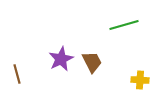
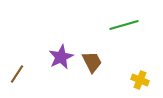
purple star: moved 2 px up
brown line: rotated 48 degrees clockwise
yellow cross: rotated 18 degrees clockwise
